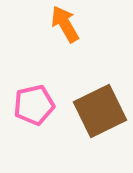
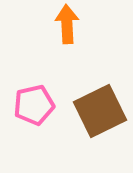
orange arrow: moved 2 px right; rotated 27 degrees clockwise
